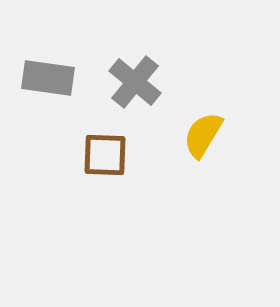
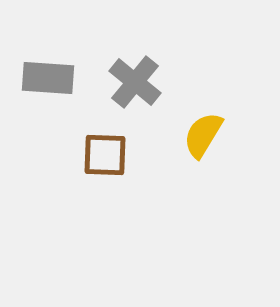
gray rectangle: rotated 4 degrees counterclockwise
